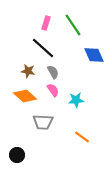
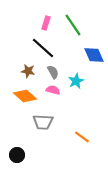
pink semicircle: rotated 40 degrees counterclockwise
cyan star: moved 19 px up; rotated 21 degrees counterclockwise
